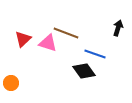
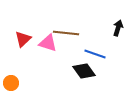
brown line: rotated 15 degrees counterclockwise
